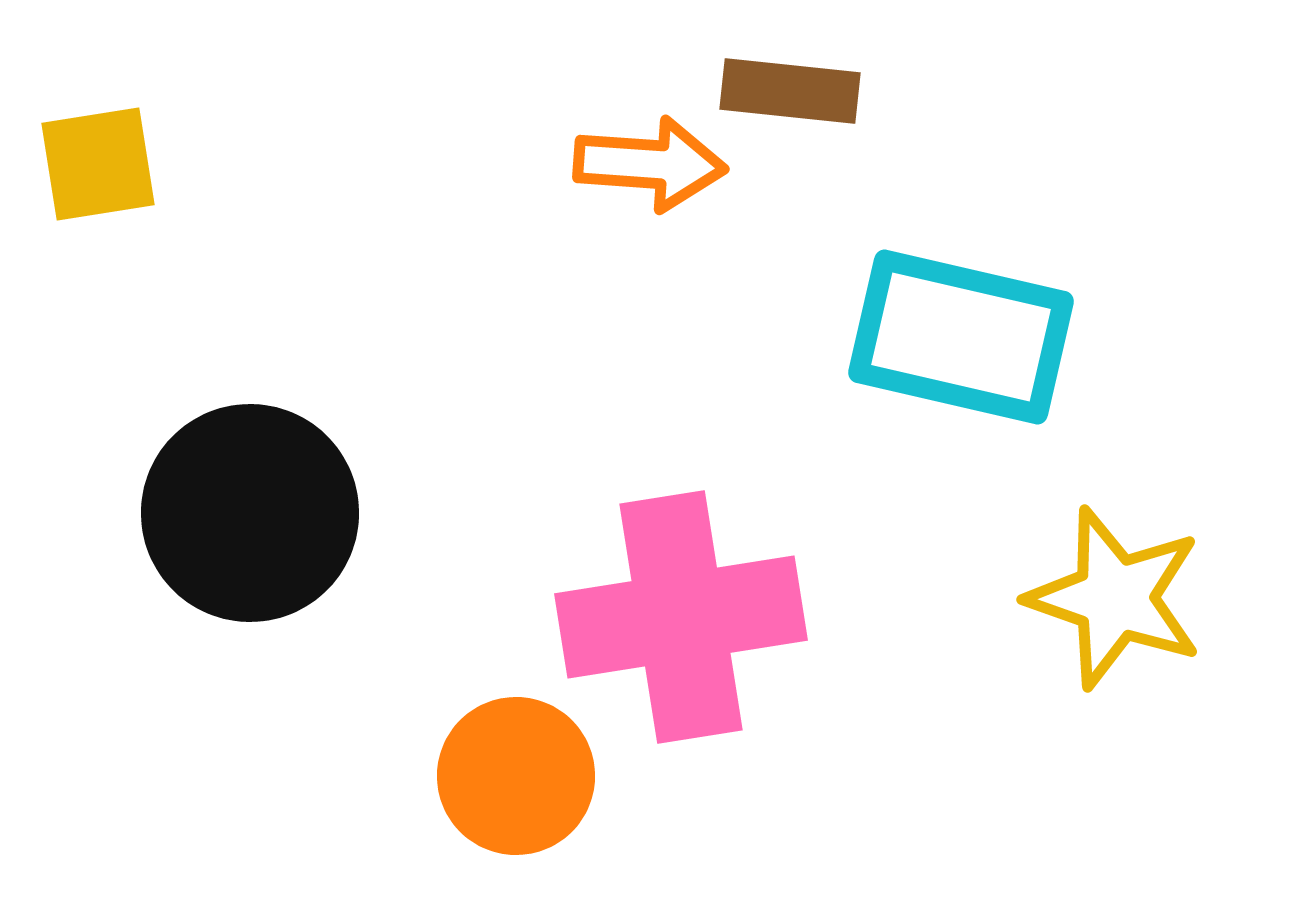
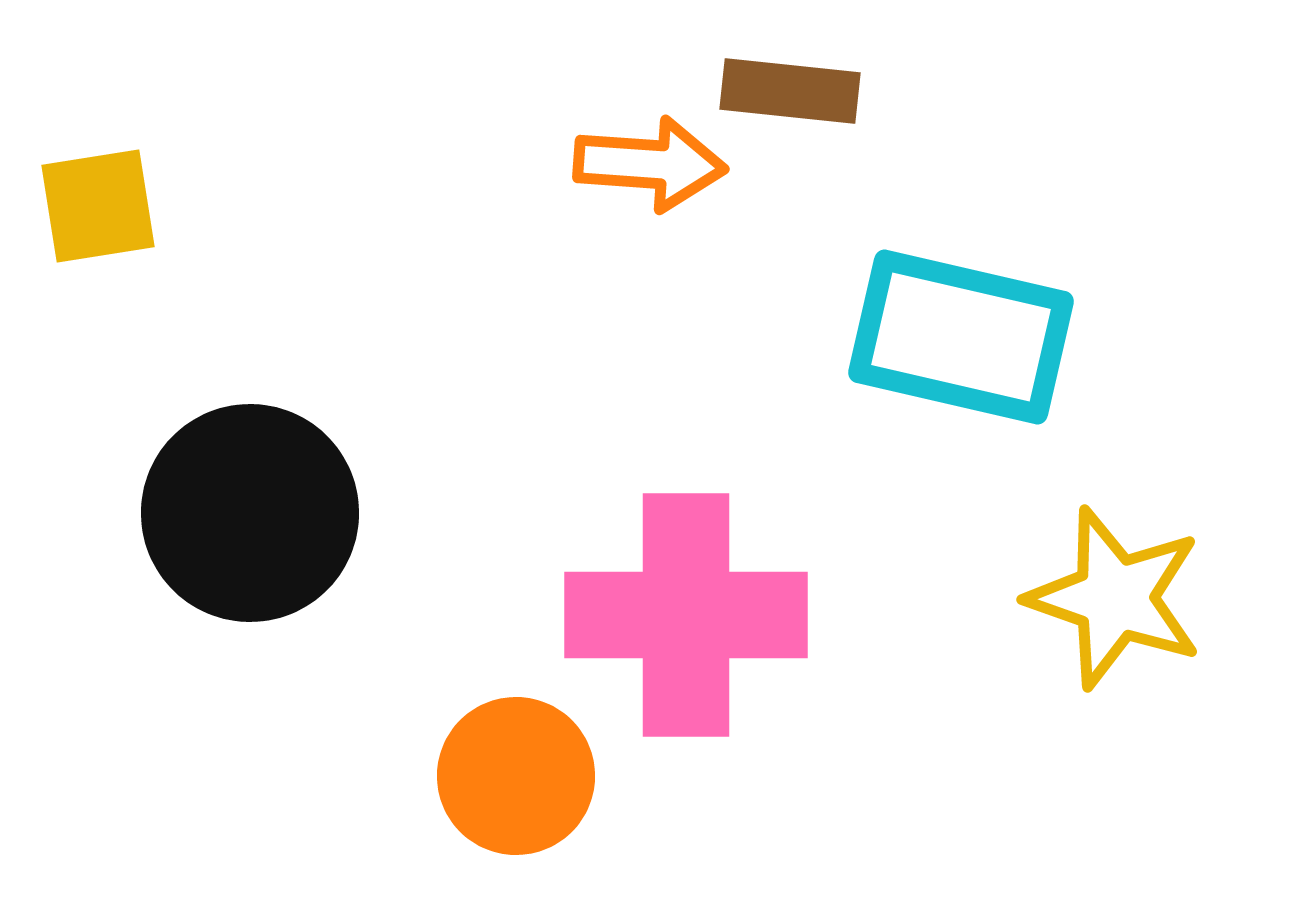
yellow square: moved 42 px down
pink cross: moved 5 px right, 2 px up; rotated 9 degrees clockwise
